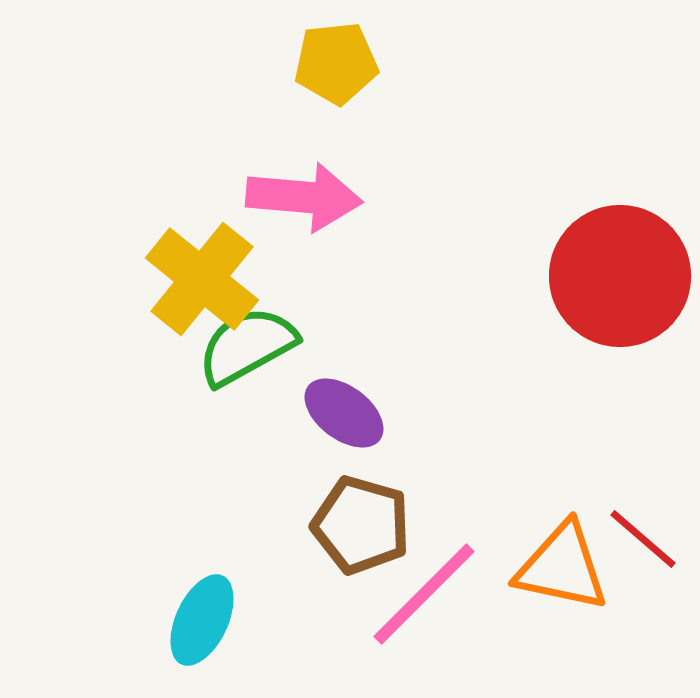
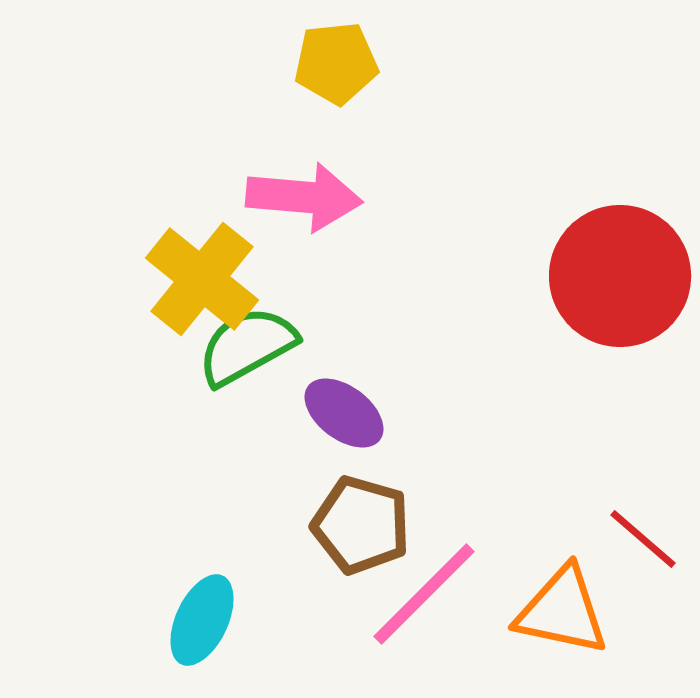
orange triangle: moved 44 px down
